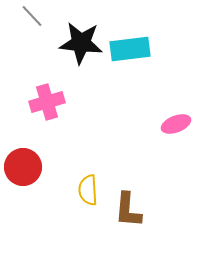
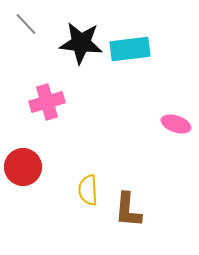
gray line: moved 6 px left, 8 px down
pink ellipse: rotated 40 degrees clockwise
